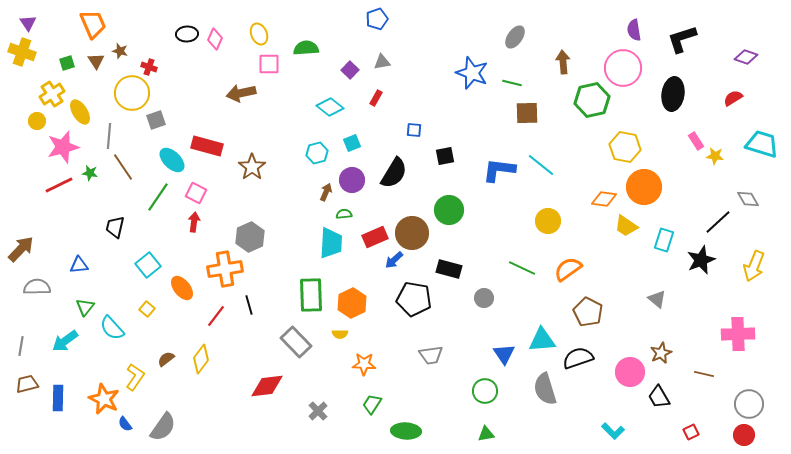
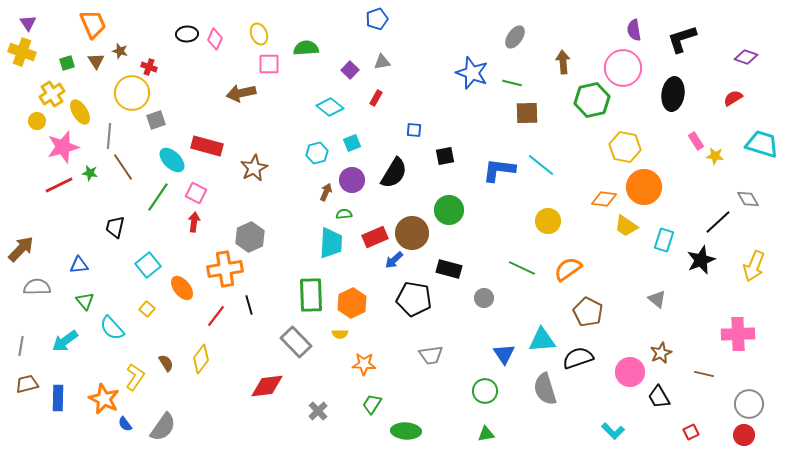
brown star at (252, 167): moved 2 px right, 1 px down; rotated 8 degrees clockwise
green triangle at (85, 307): moved 6 px up; rotated 18 degrees counterclockwise
brown semicircle at (166, 359): moved 4 px down; rotated 96 degrees clockwise
